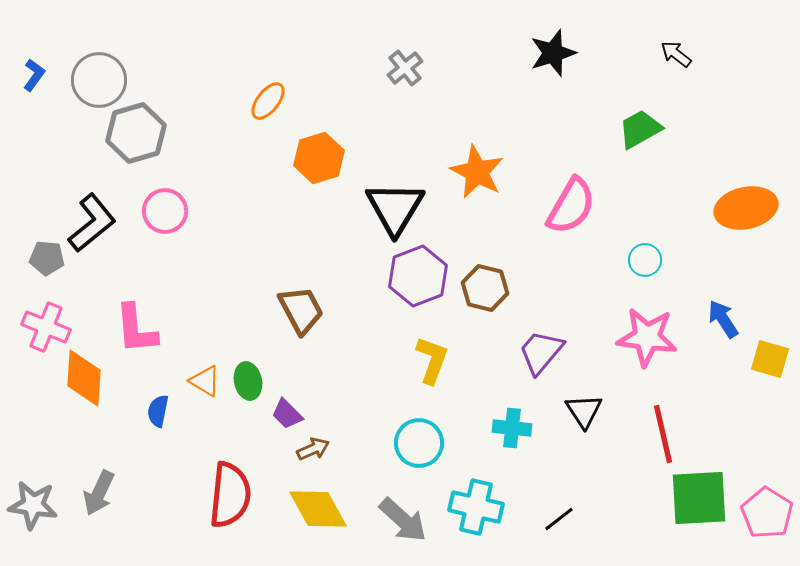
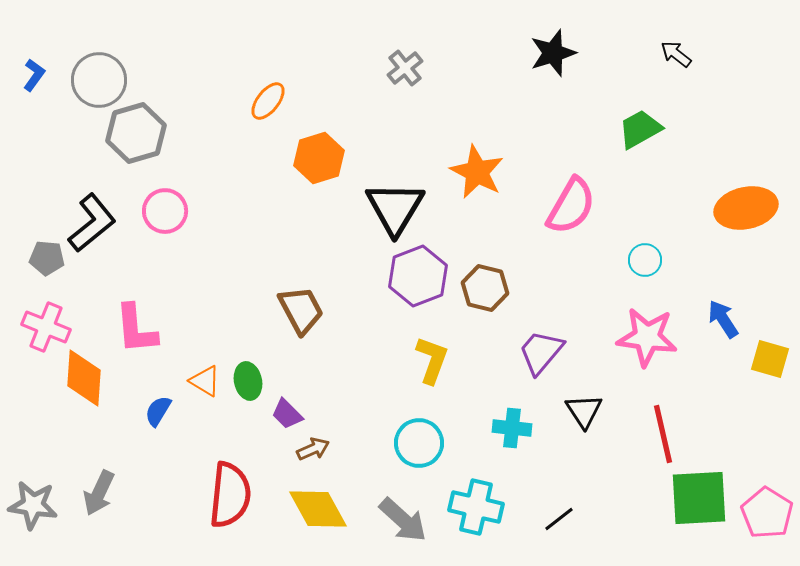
blue semicircle at (158, 411): rotated 20 degrees clockwise
